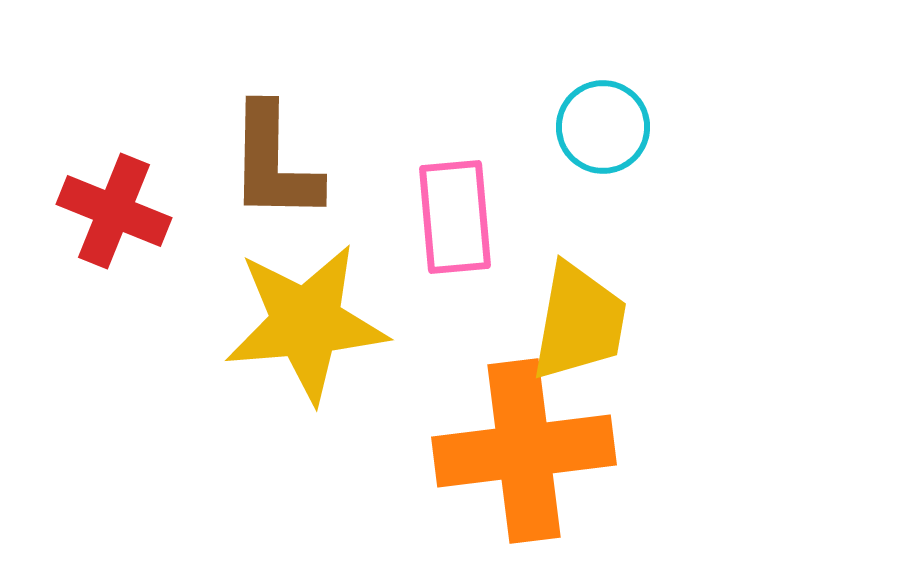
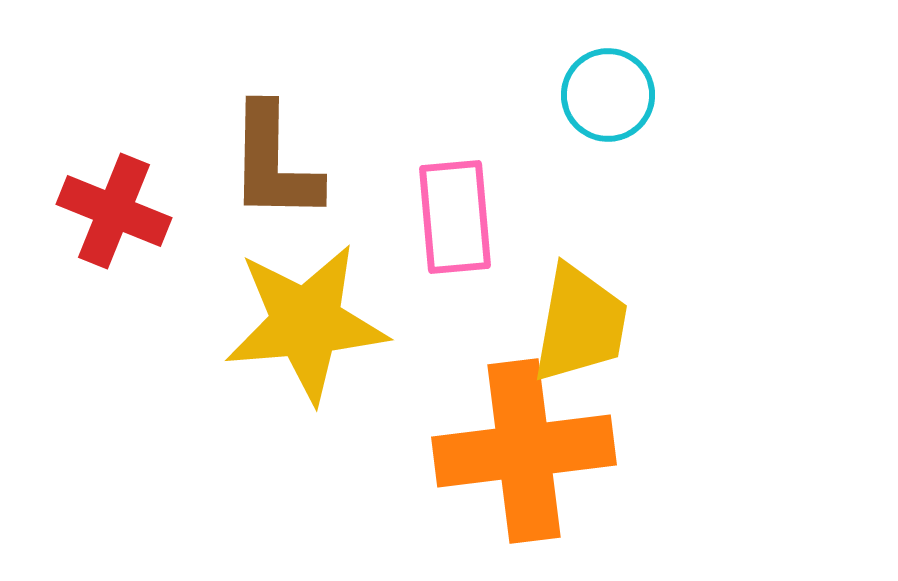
cyan circle: moved 5 px right, 32 px up
yellow trapezoid: moved 1 px right, 2 px down
